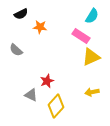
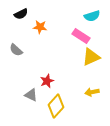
cyan semicircle: rotated 42 degrees clockwise
